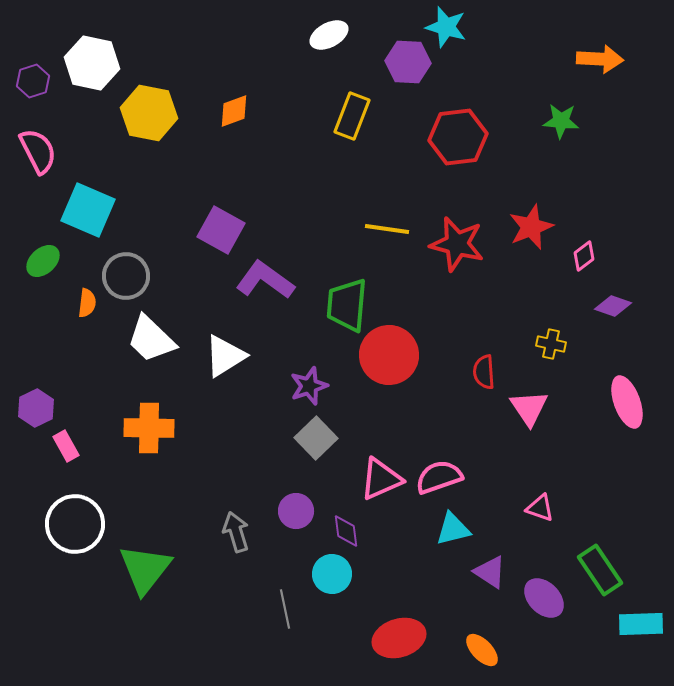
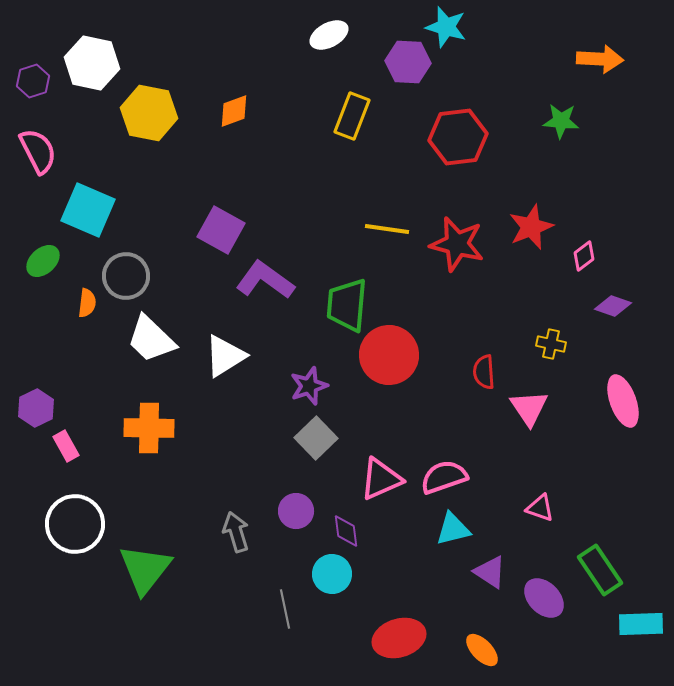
pink ellipse at (627, 402): moved 4 px left, 1 px up
pink semicircle at (439, 477): moved 5 px right
